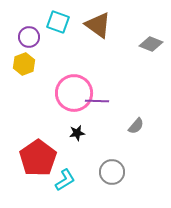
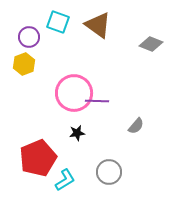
red pentagon: rotated 12 degrees clockwise
gray circle: moved 3 px left
